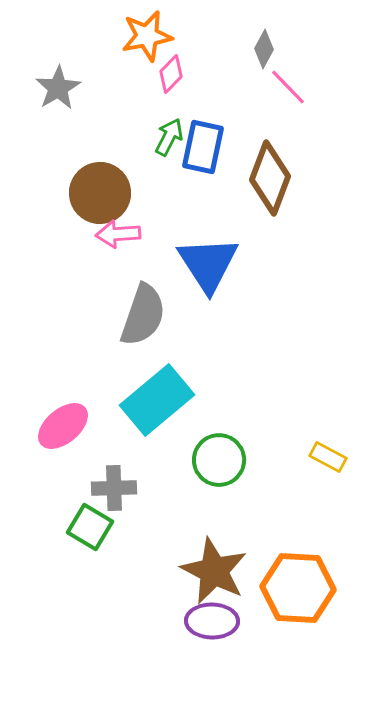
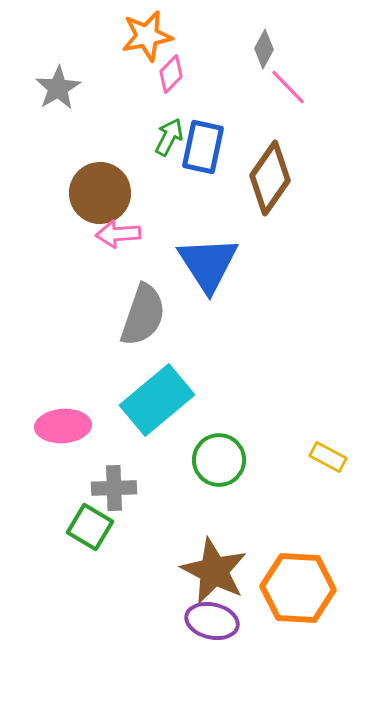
brown diamond: rotated 14 degrees clockwise
pink ellipse: rotated 36 degrees clockwise
purple ellipse: rotated 12 degrees clockwise
